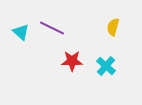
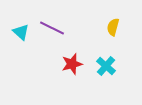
red star: moved 3 px down; rotated 15 degrees counterclockwise
